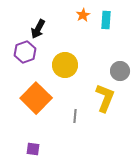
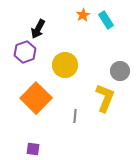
cyan rectangle: rotated 36 degrees counterclockwise
